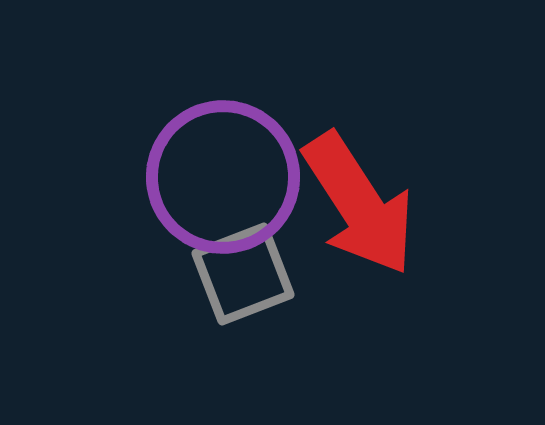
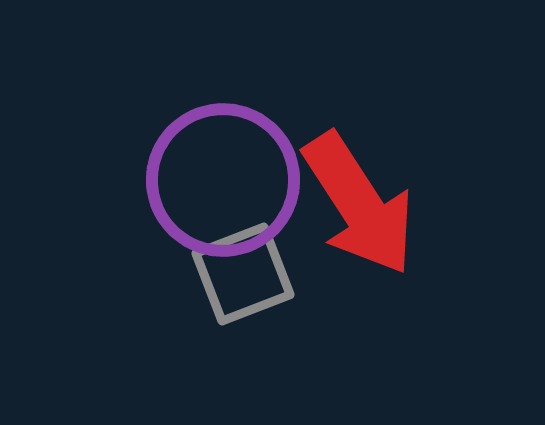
purple circle: moved 3 px down
